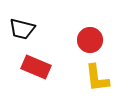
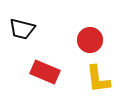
red rectangle: moved 9 px right, 5 px down
yellow L-shape: moved 1 px right, 1 px down
